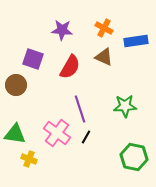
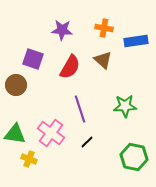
orange cross: rotated 18 degrees counterclockwise
brown triangle: moved 1 px left, 3 px down; rotated 18 degrees clockwise
pink cross: moved 6 px left
black line: moved 1 px right, 5 px down; rotated 16 degrees clockwise
